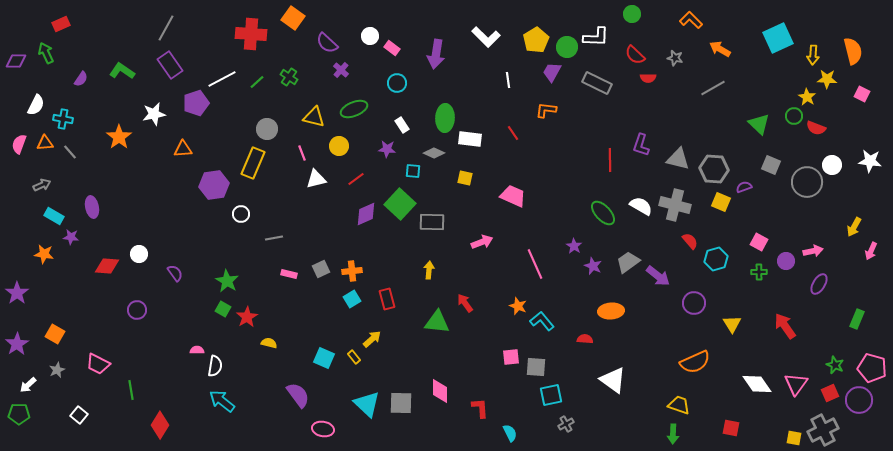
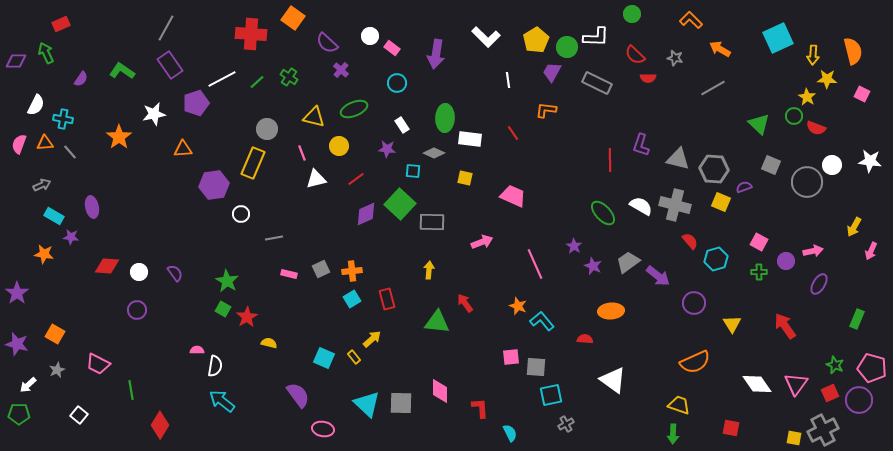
white circle at (139, 254): moved 18 px down
purple star at (17, 344): rotated 25 degrees counterclockwise
